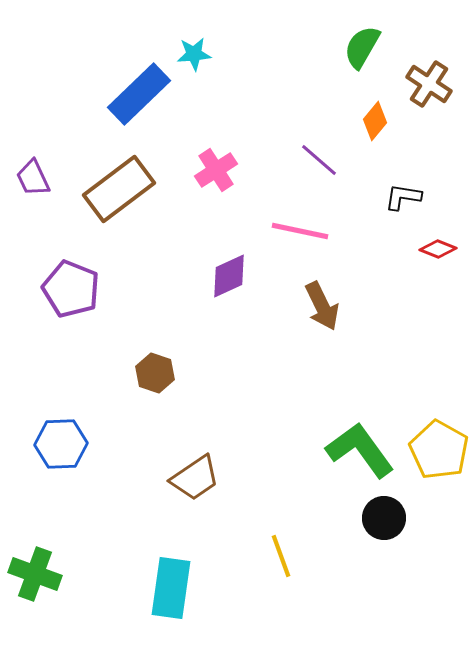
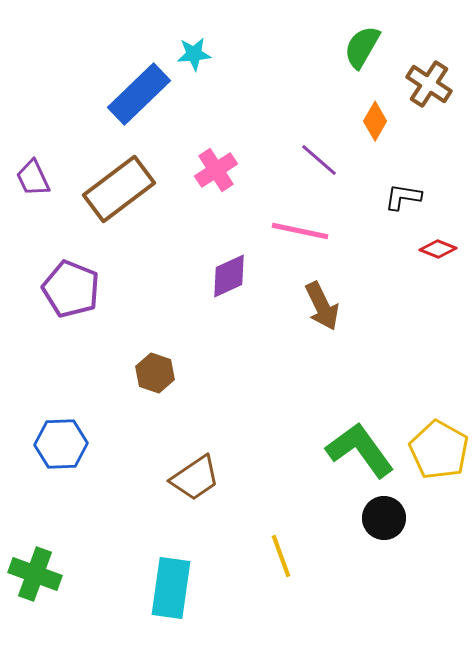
orange diamond: rotated 9 degrees counterclockwise
